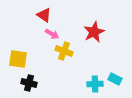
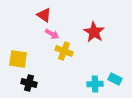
red star: rotated 15 degrees counterclockwise
